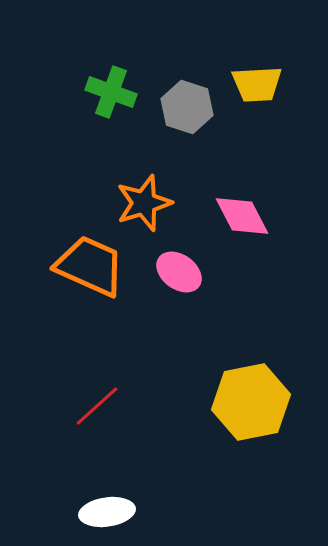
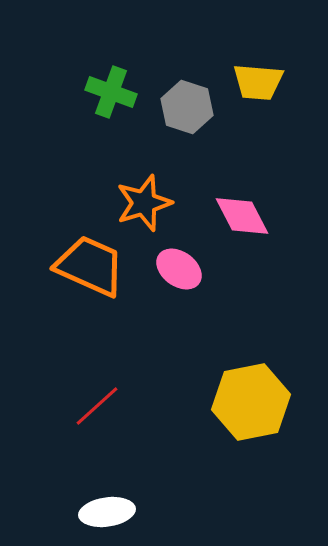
yellow trapezoid: moved 1 px right, 2 px up; rotated 8 degrees clockwise
pink ellipse: moved 3 px up
